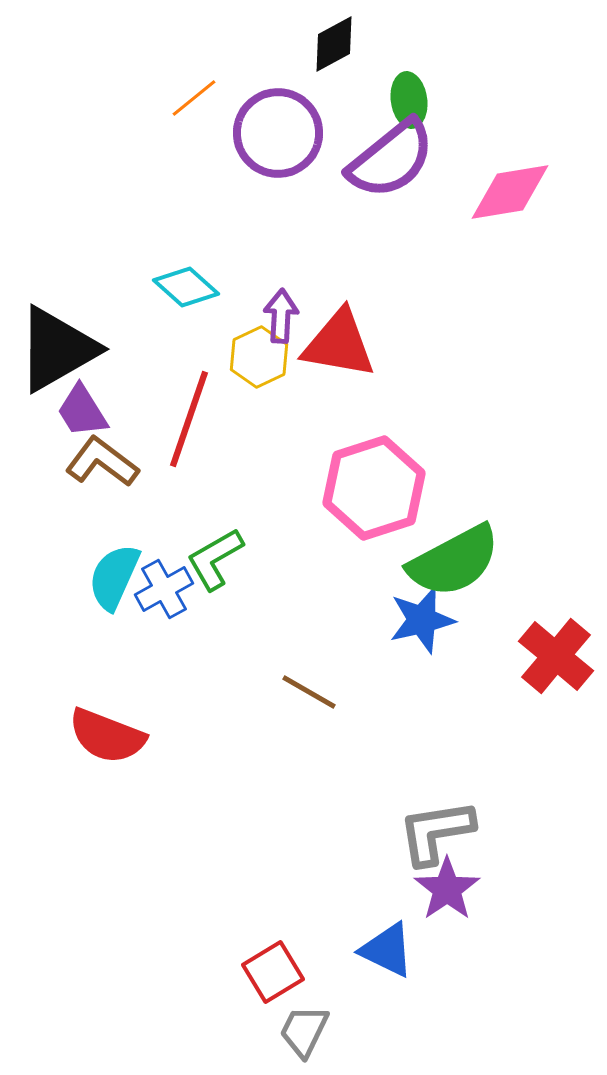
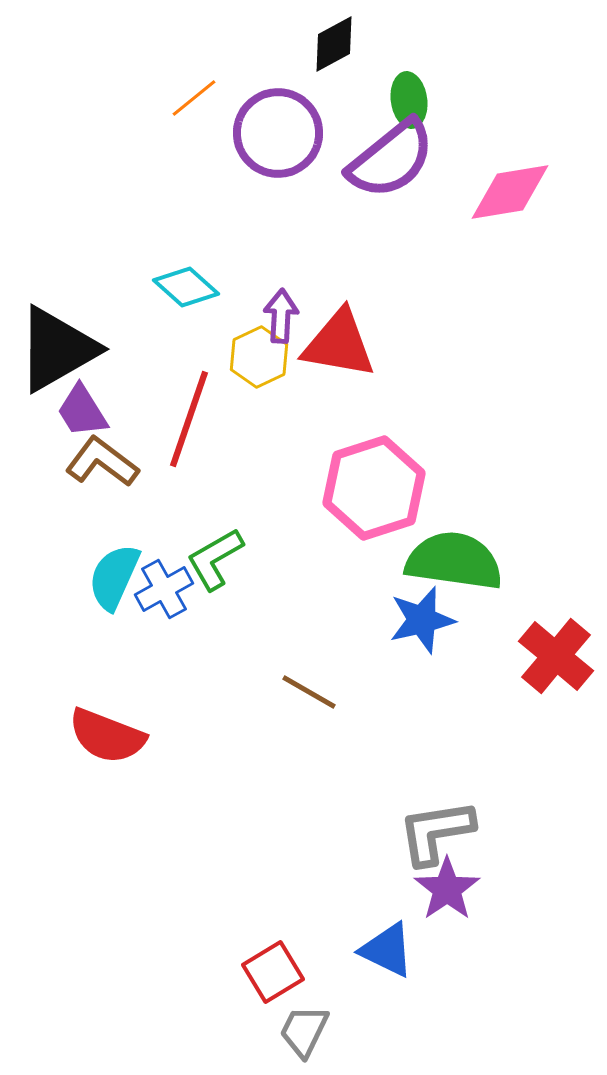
green semicircle: rotated 144 degrees counterclockwise
